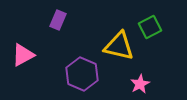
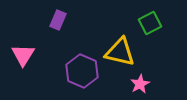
green square: moved 4 px up
yellow triangle: moved 1 px right, 6 px down
pink triangle: rotated 30 degrees counterclockwise
purple hexagon: moved 3 px up
